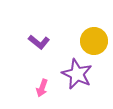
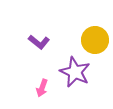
yellow circle: moved 1 px right, 1 px up
purple star: moved 2 px left, 2 px up
